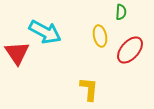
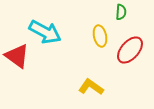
red triangle: moved 3 px down; rotated 20 degrees counterclockwise
yellow L-shape: moved 2 px right, 2 px up; rotated 60 degrees counterclockwise
